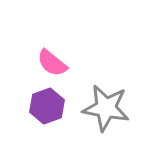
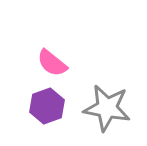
gray star: moved 1 px right
